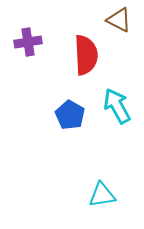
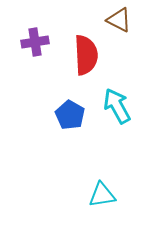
purple cross: moved 7 px right
